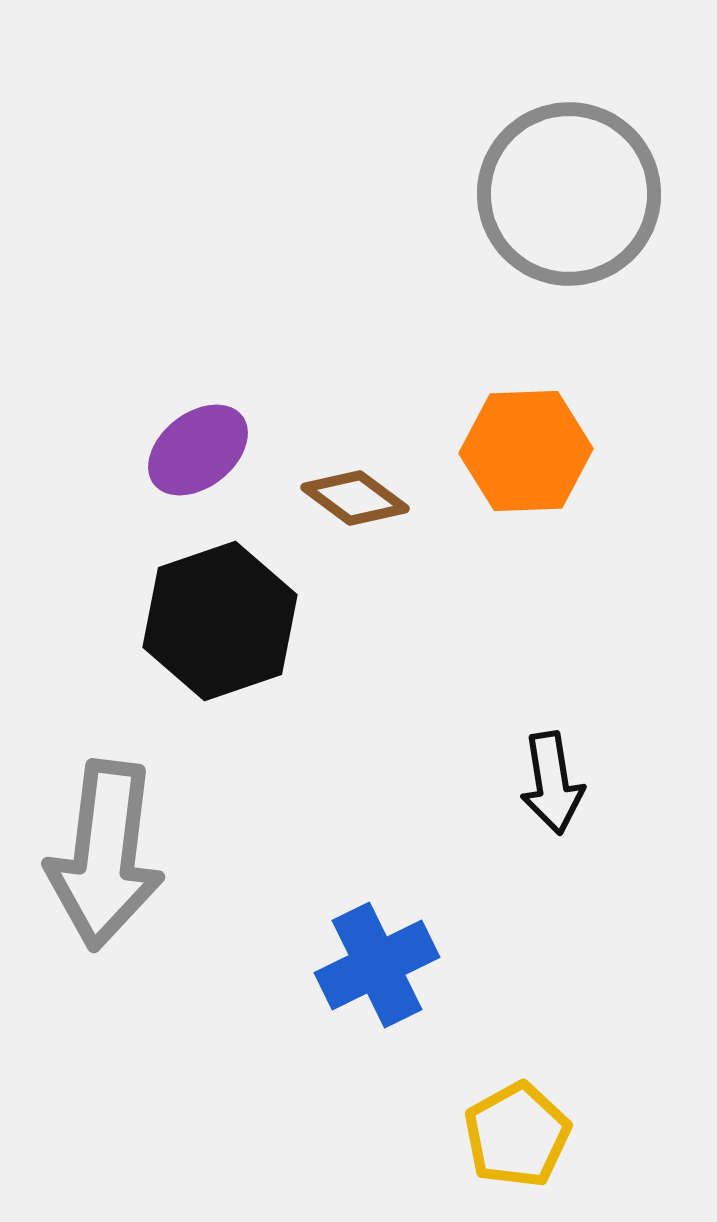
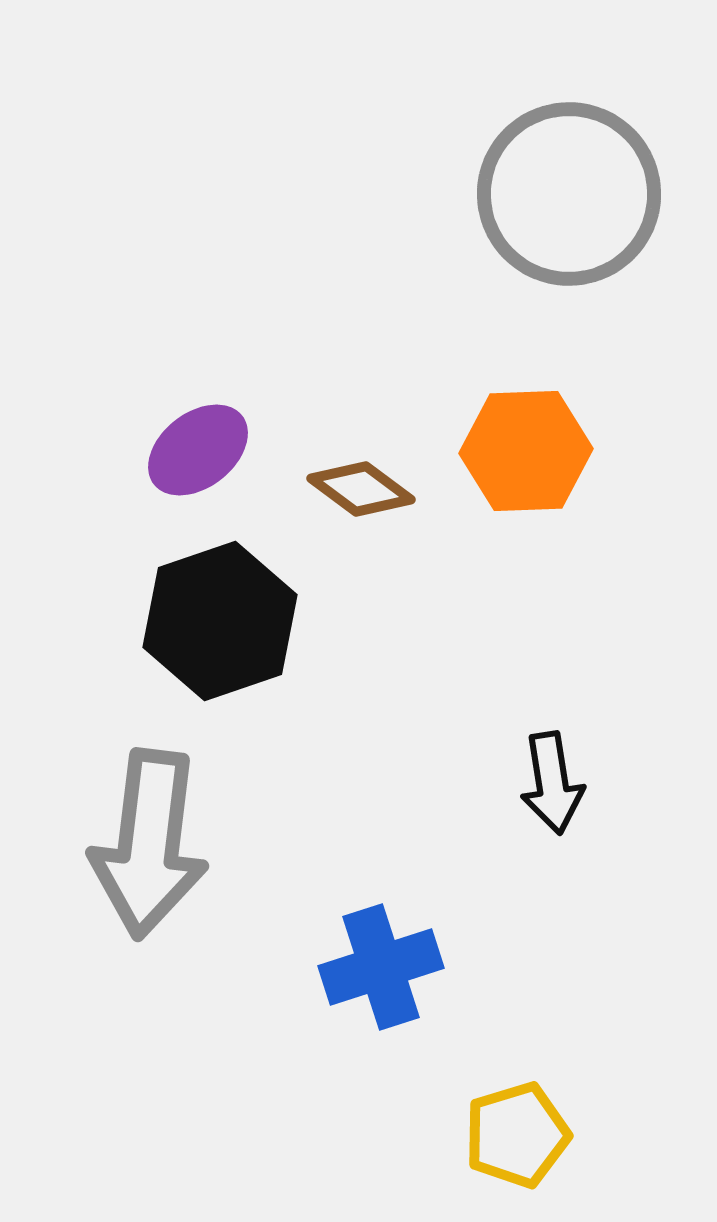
brown diamond: moved 6 px right, 9 px up
gray arrow: moved 44 px right, 11 px up
blue cross: moved 4 px right, 2 px down; rotated 8 degrees clockwise
yellow pentagon: rotated 12 degrees clockwise
